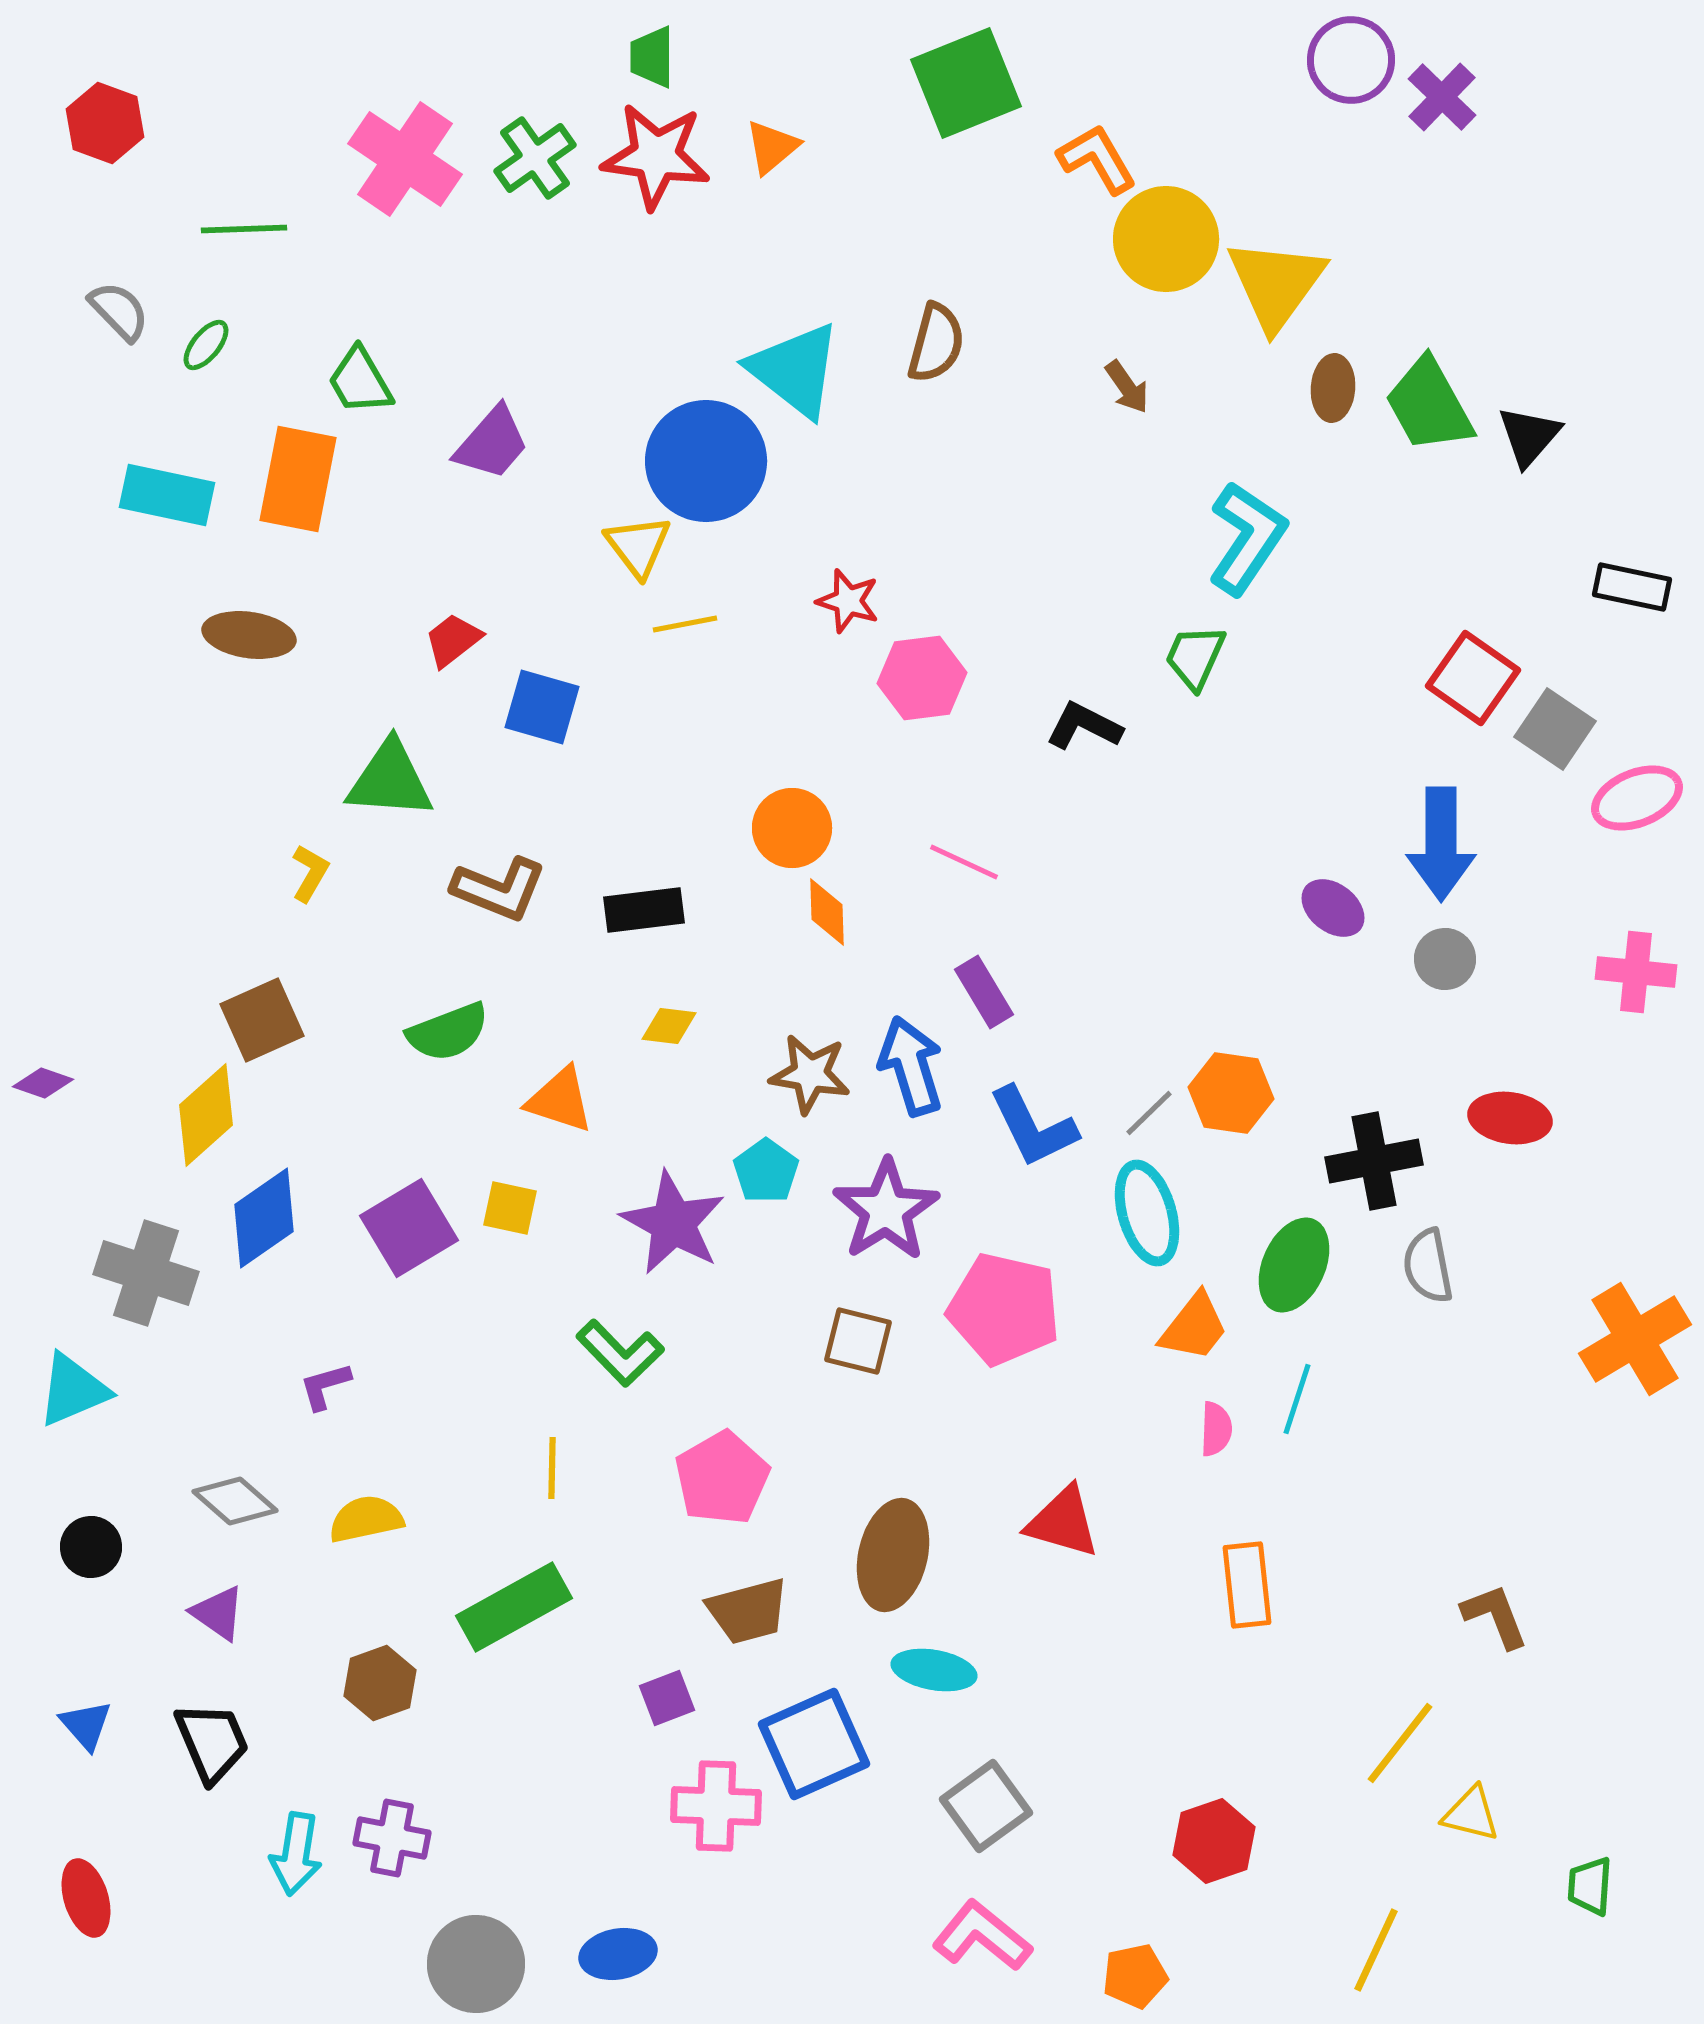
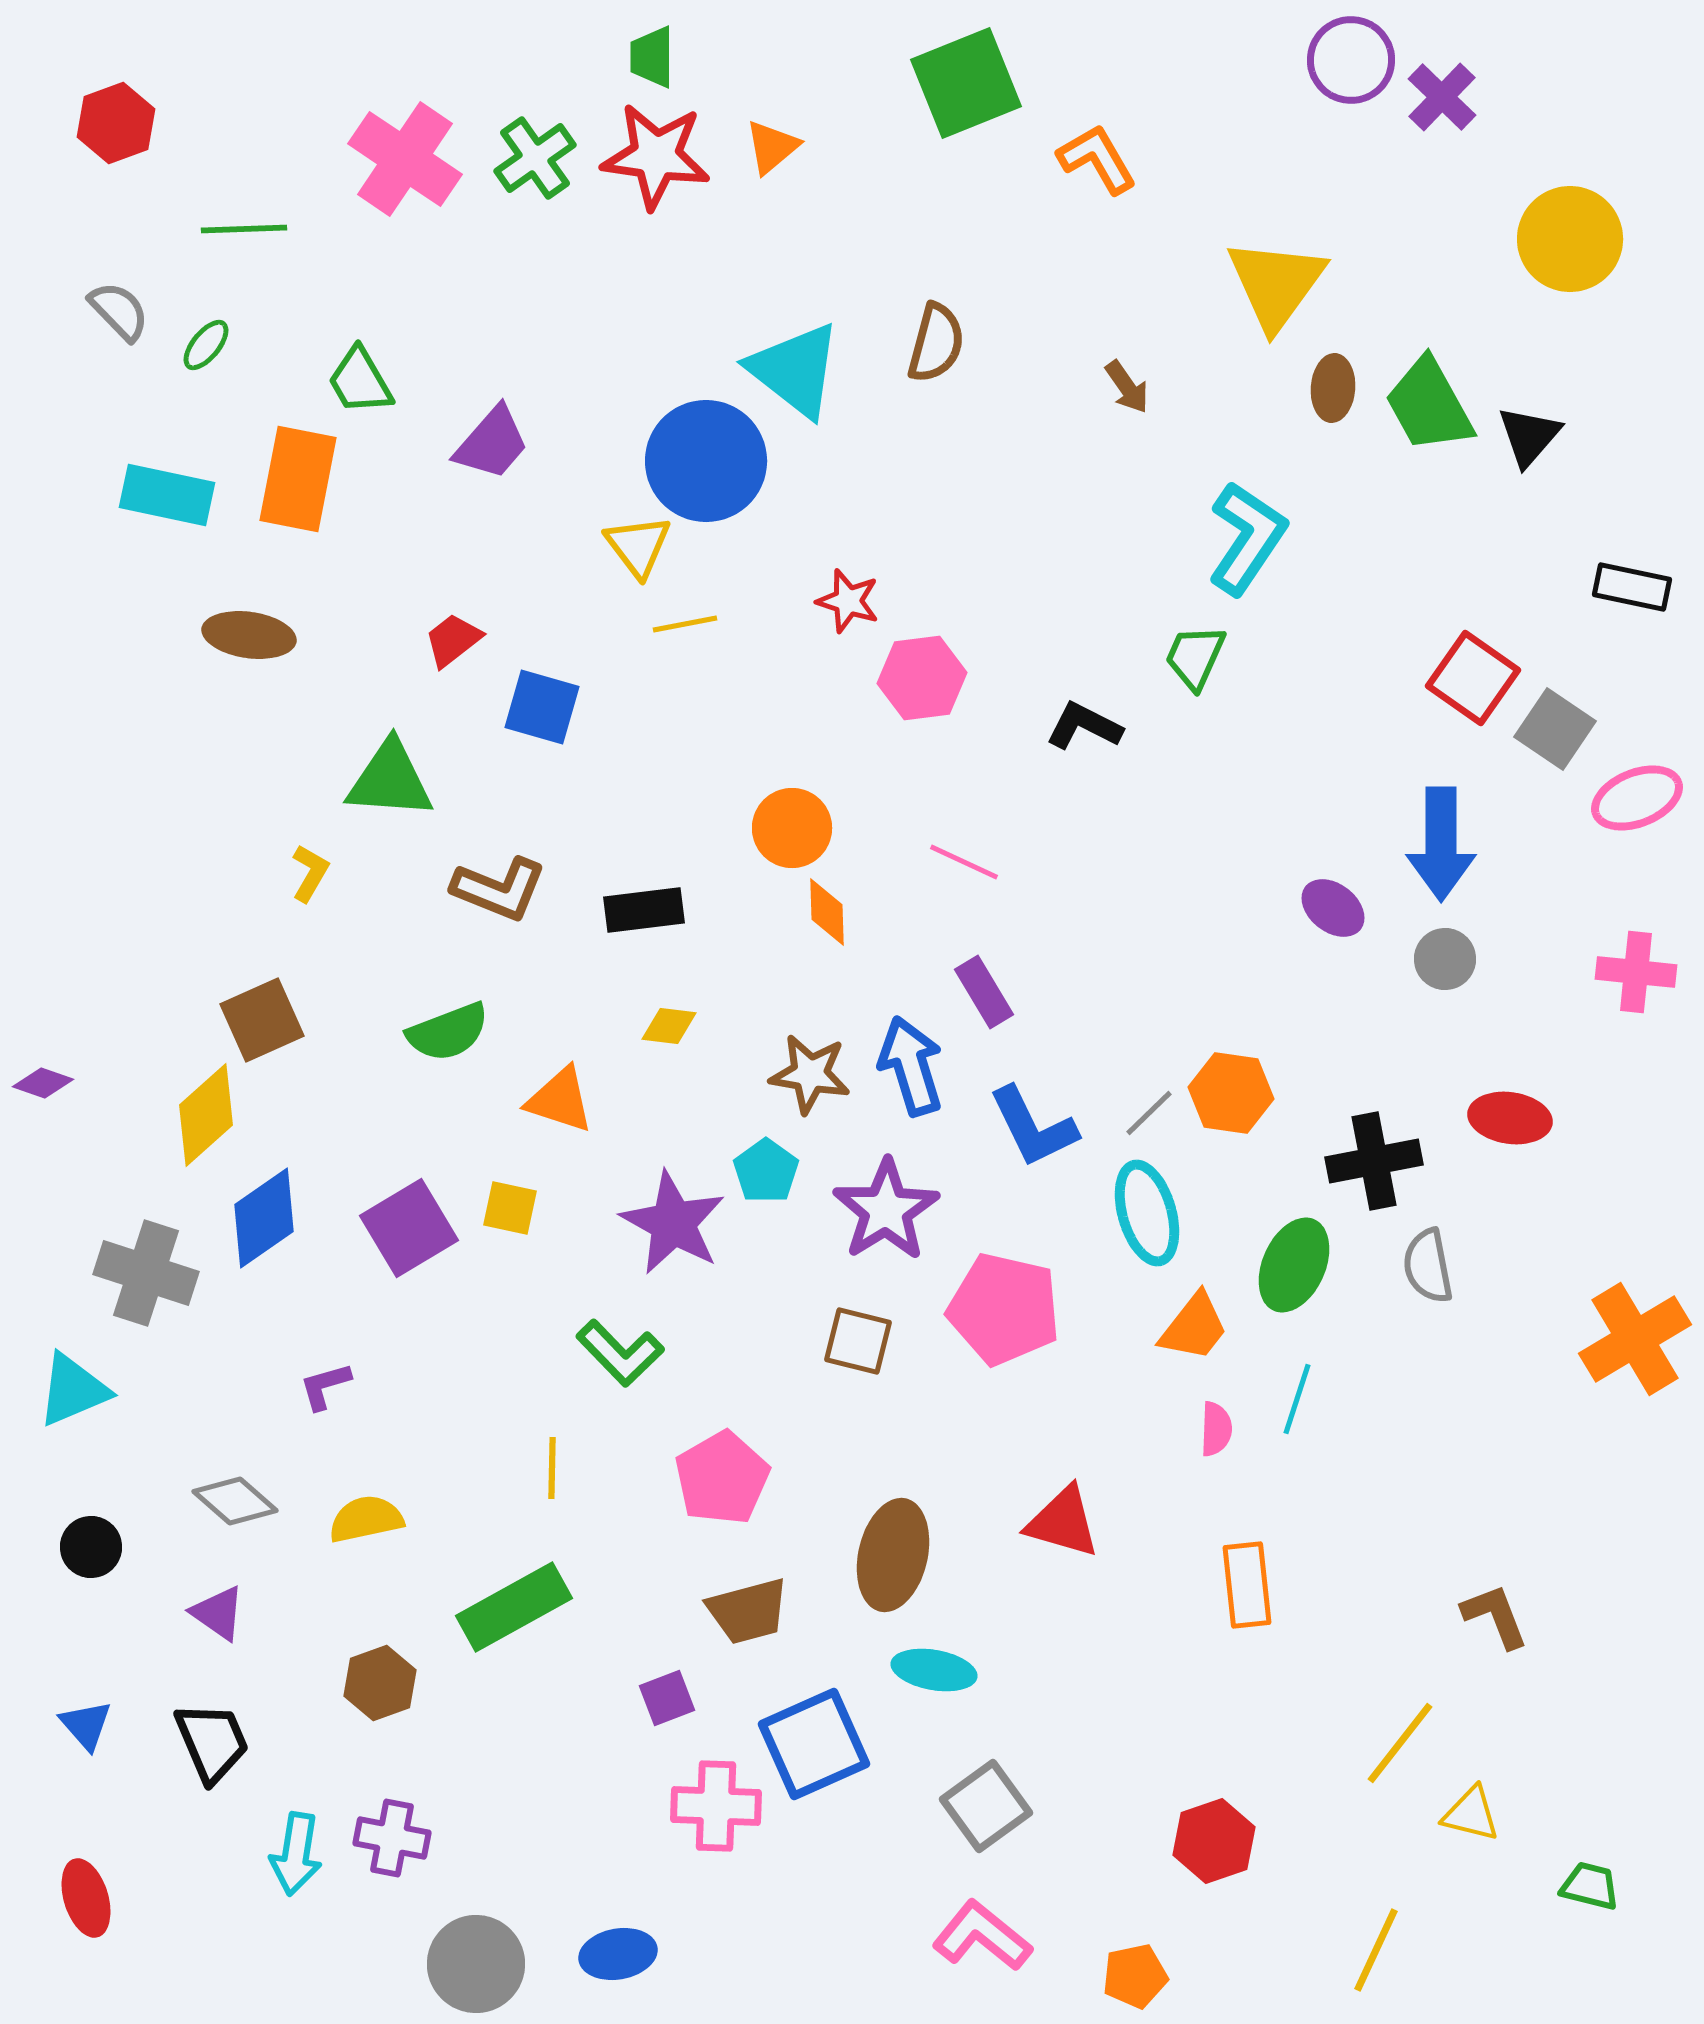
red hexagon at (105, 123): moved 11 px right; rotated 20 degrees clockwise
yellow circle at (1166, 239): moved 404 px right
green trapezoid at (1590, 1886): rotated 100 degrees clockwise
